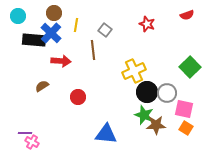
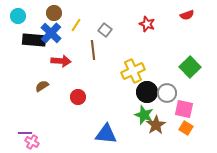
yellow line: rotated 24 degrees clockwise
yellow cross: moved 1 px left
brown star: rotated 30 degrees counterclockwise
